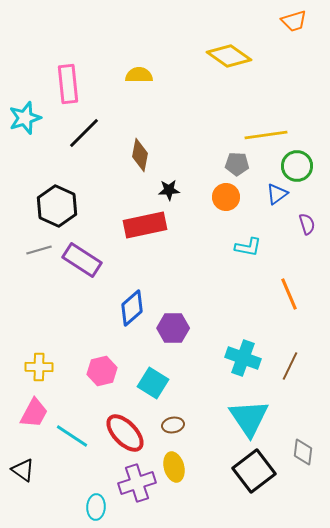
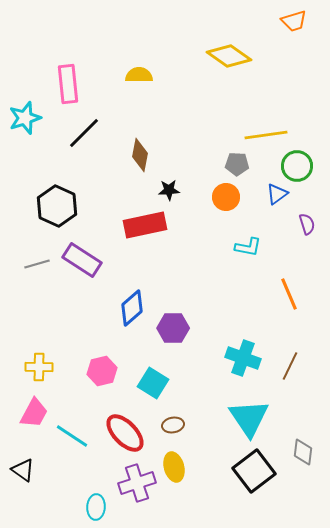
gray line: moved 2 px left, 14 px down
